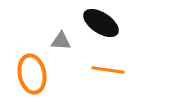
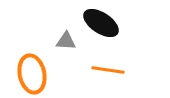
gray triangle: moved 5 px right
